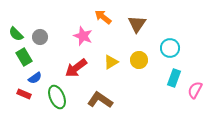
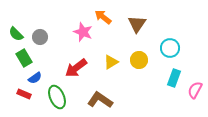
pink star: moved 4 px up
green rectangle: moved 1 px down
